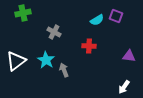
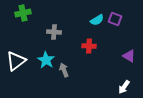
purple square: moved 1 px left, 3 px down
gray cross: rotated 24 degrees counterclockwise
purple triangle: rotated 24 degrees clockwise
